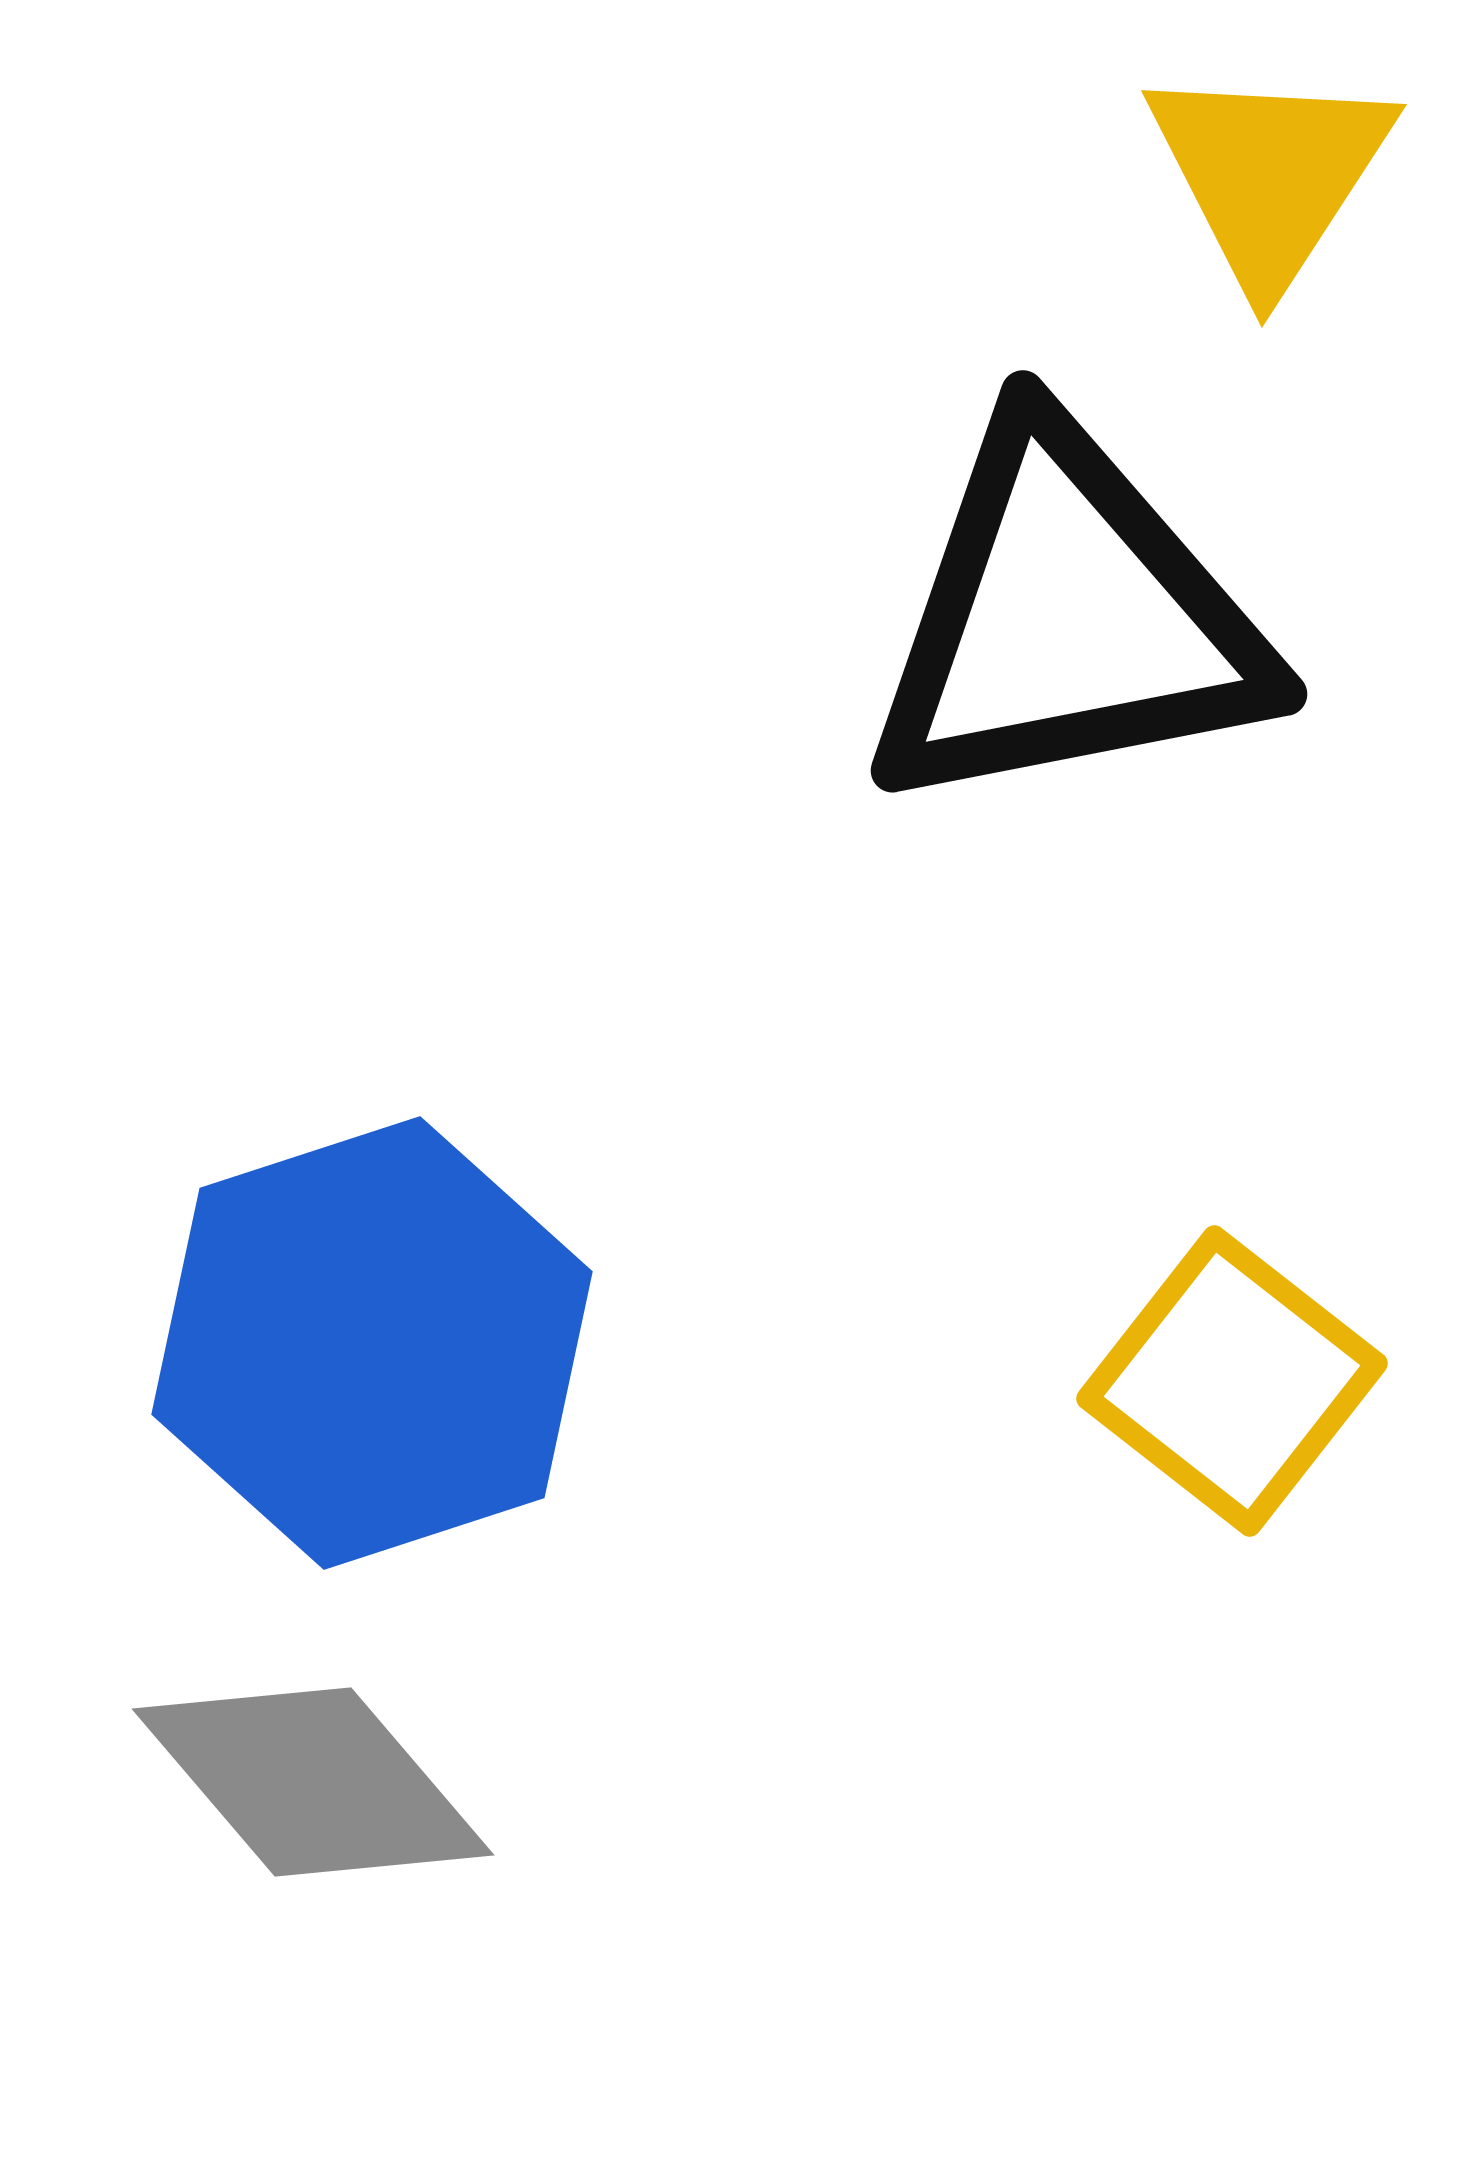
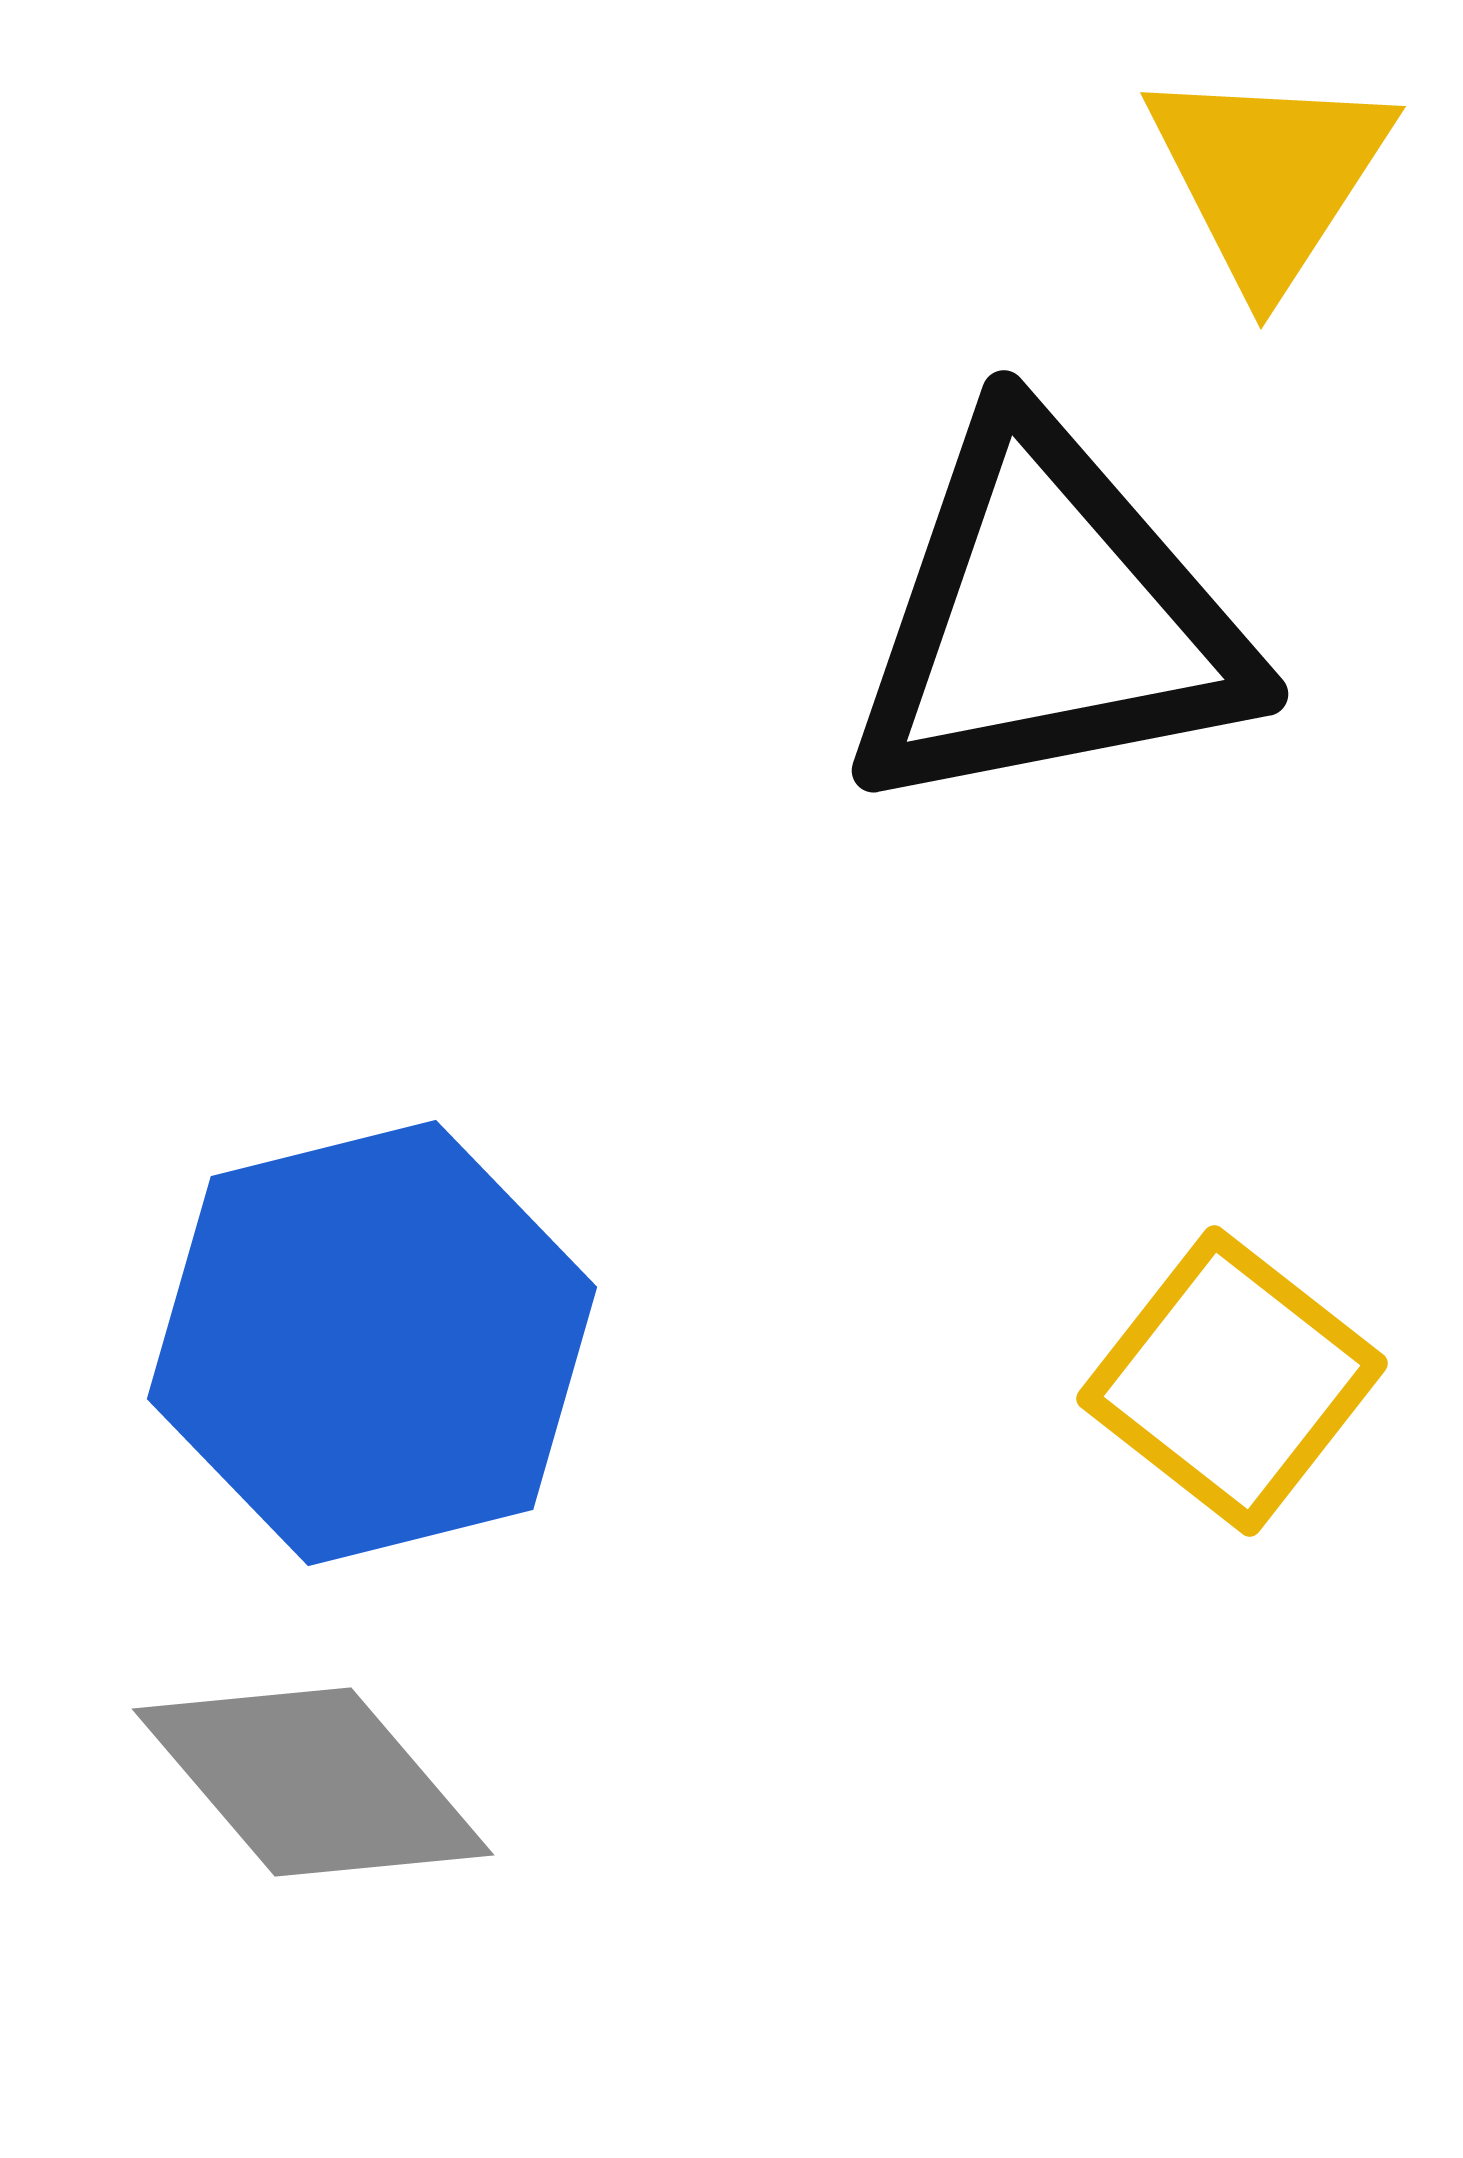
yellow triangle: moved 1 px left, 2 px down
black triangle: moved 19 px left
blue hexagon: rotated 4 degrees clockwise
